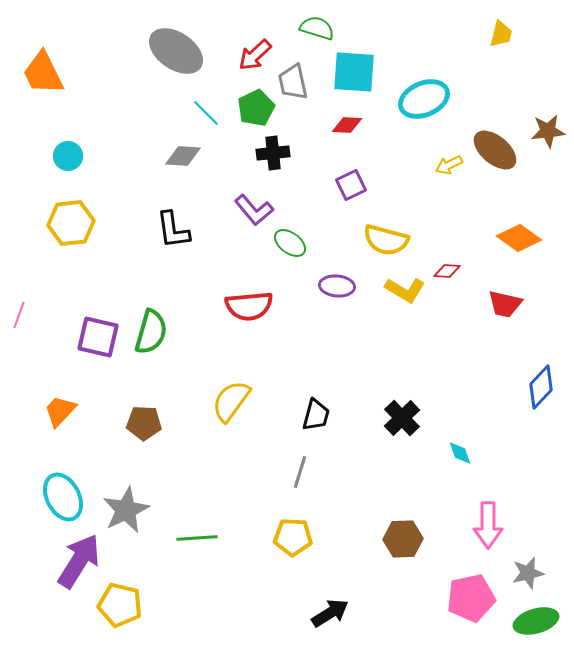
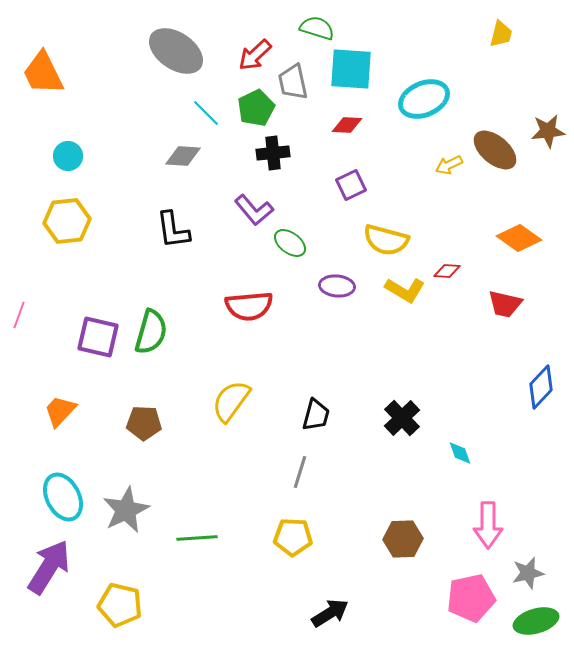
cyan square at (354, 72): moved 3 px left, 3 px up
yellow hexagon at (71, 223): moved 4 px left, 2 px up
purple arrow at (79, 561): moved 30 px left, 6 px down
